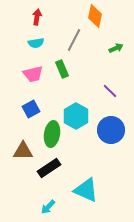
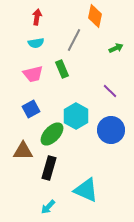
green ellipse: rotated 35 degrees clockwise
black rectangle: rotated 40 degrees counterclockwise
